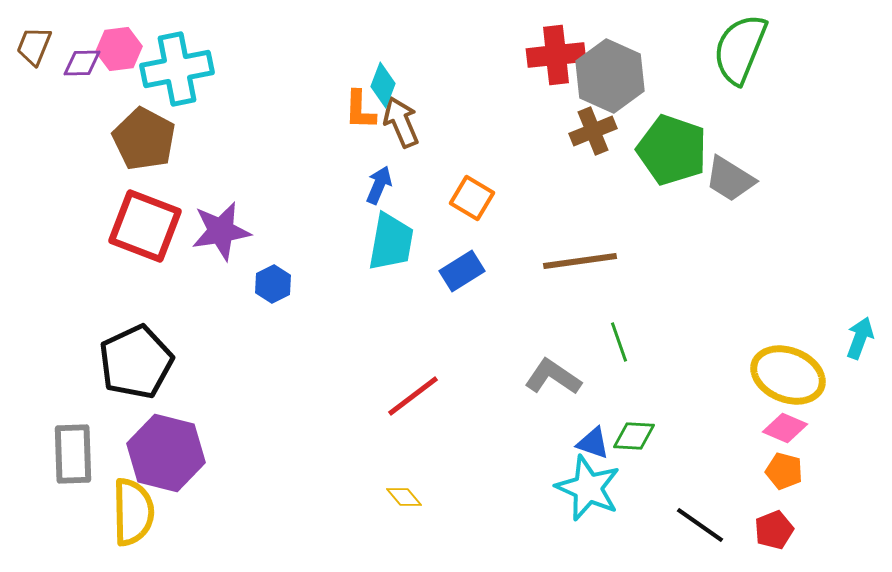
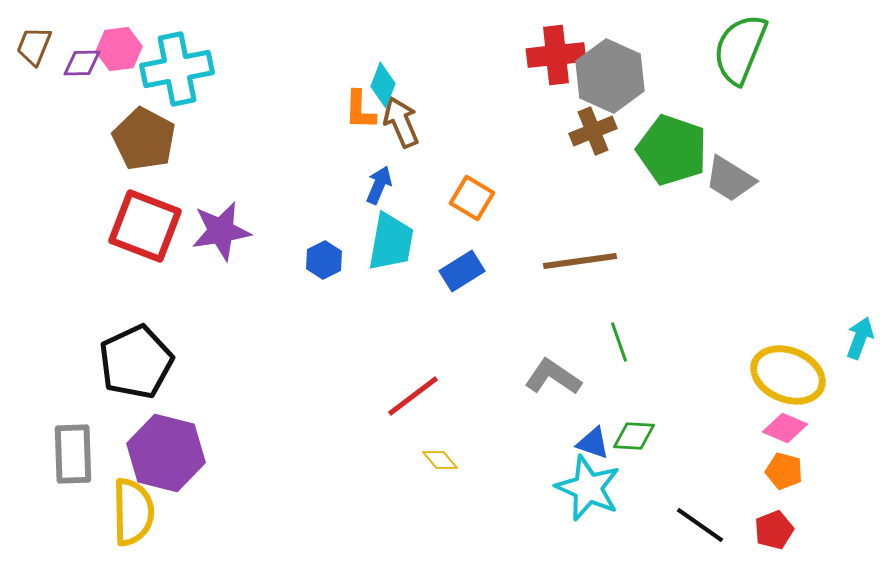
blue hexagon: moved 51 px right, 24 px up
yellow diamond: moved 36 px right, 37 px up
